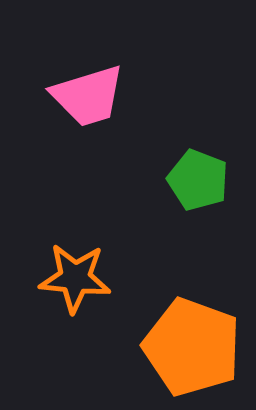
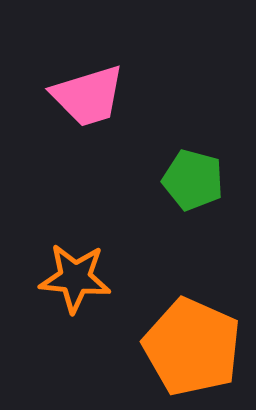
green pentagon: moved 5 px left; rotated 6 degrees counterclockwise
orange pentagon: rotated 4 degrees clockwise
